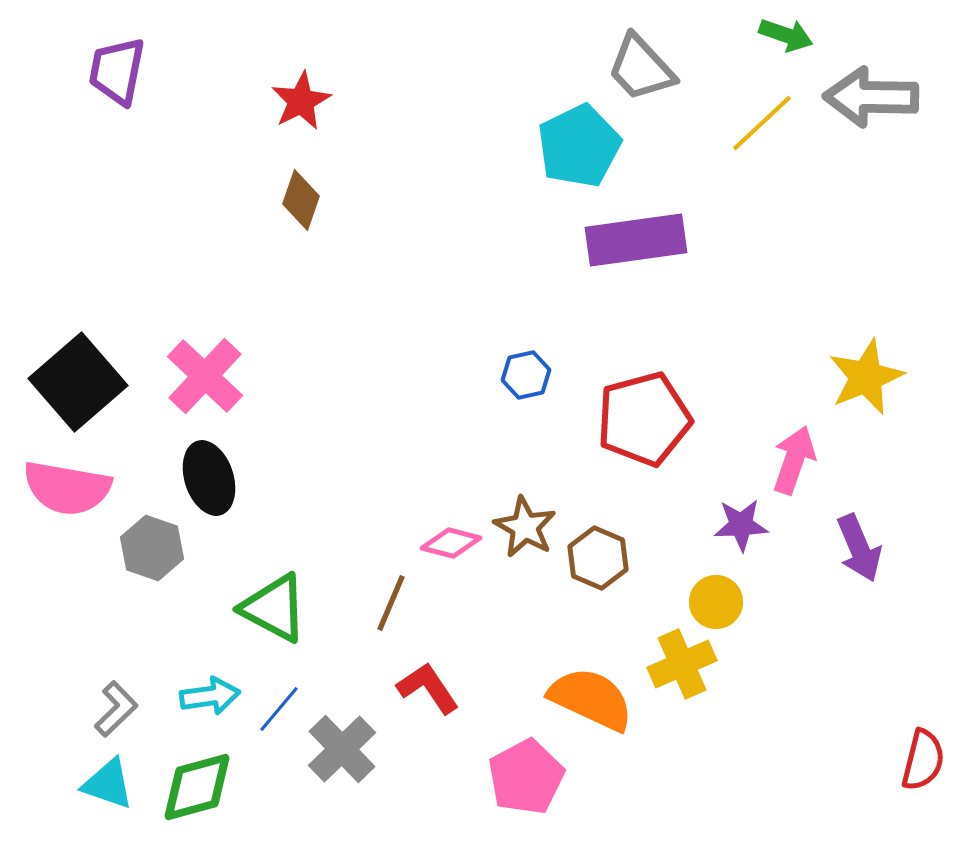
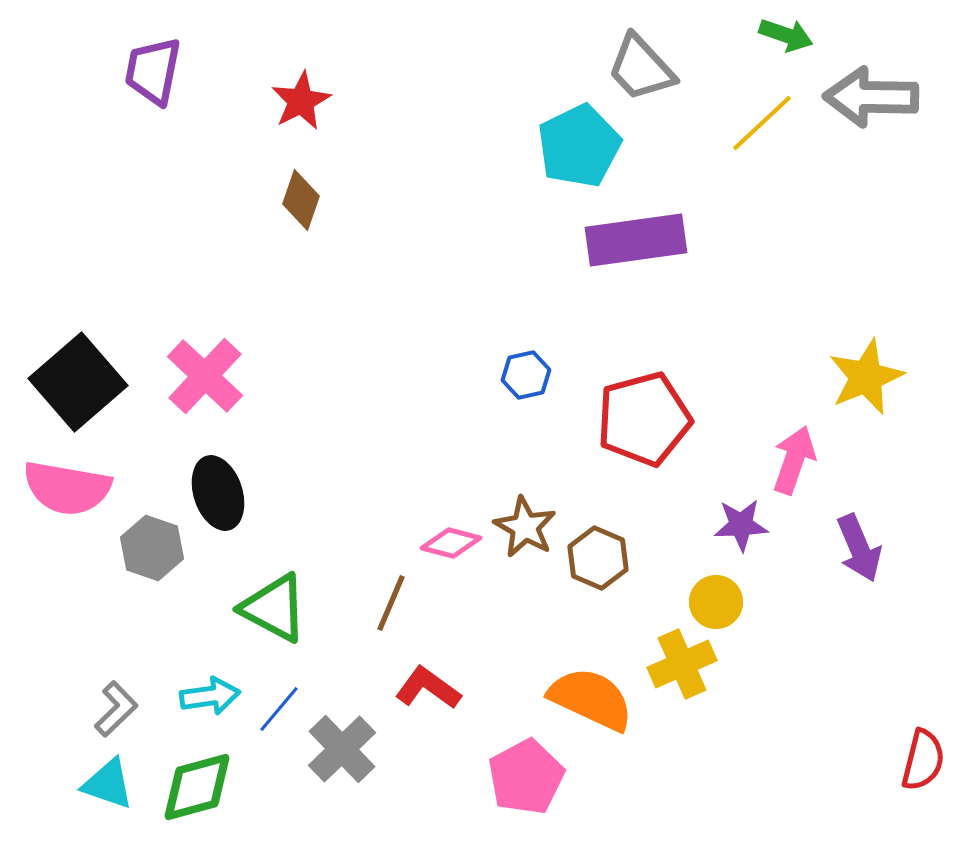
purple trapezoid: moved 36 px right
black ellipse: moved 9 px right, 15 px down
red L-shape: rotated 20 degrees counterclockwise
